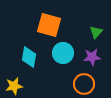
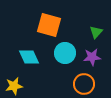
cyan circle: moved 2 px right
cyan diamond: rotated 35 degrees counterclockwise
